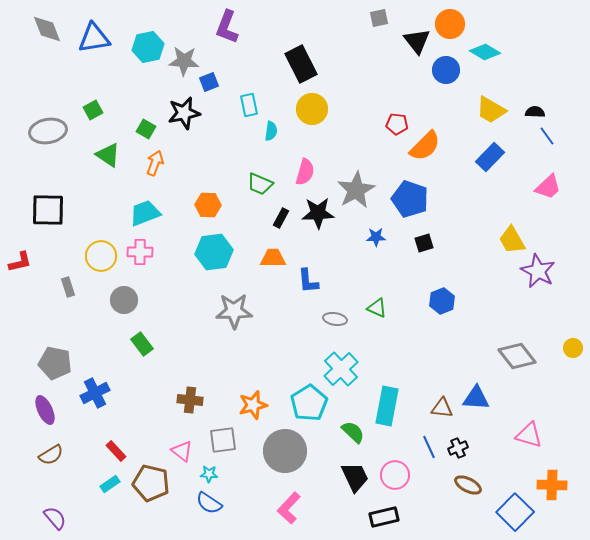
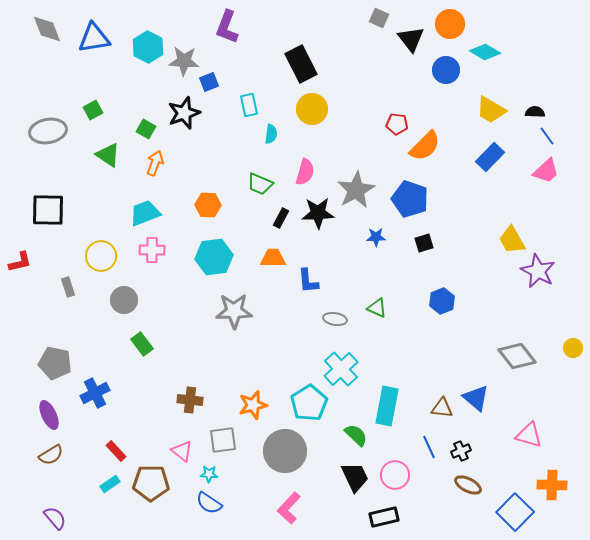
gray square at (379, 18): rotated 36 degrees clockwise
black triangle at (417, 41): moved 6 px left, 2 px up
cyan hexagon at (148, 47): rotated 20 degrees counterclockwise
black star at (184, 113): rotated 8 degrees counterclockwise
cyan semicircle at (271, 131): moved 3 px down
pink trapezoid at (548, 187): moved 2 px left, 16 px up
pink cross at (140, 252): moved 12 px right, 2 px up
cyan hexagon at (214, 252): moved 5 px down
blue triangle at (476, 398): rotated 36 degrees clockwise
purple ellipse at (45, 410): moved 4 px right, 5 px down
green semicircle at (353, 432): moved 3 px right, 3 px down
black cross at (458, 448): moved 3 px right, 3 px down
brown pentagon at (151, 483): rotated 12 degrees counterclockwise
